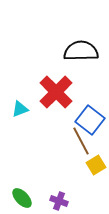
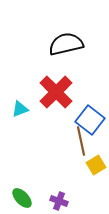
black semicircle: moved 15 px left, 7 px up; rotated 12 degrees counterclockwise
brown line: rotated 16 degrees clockwise
